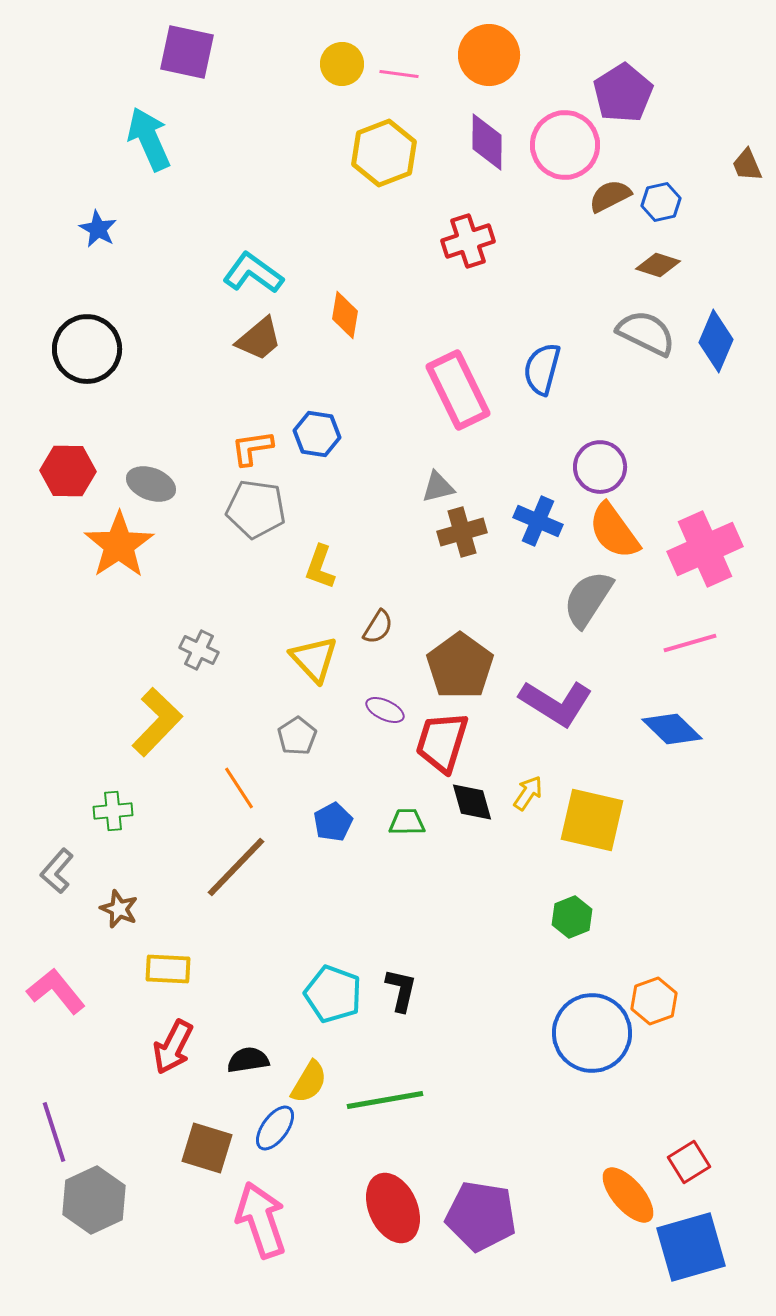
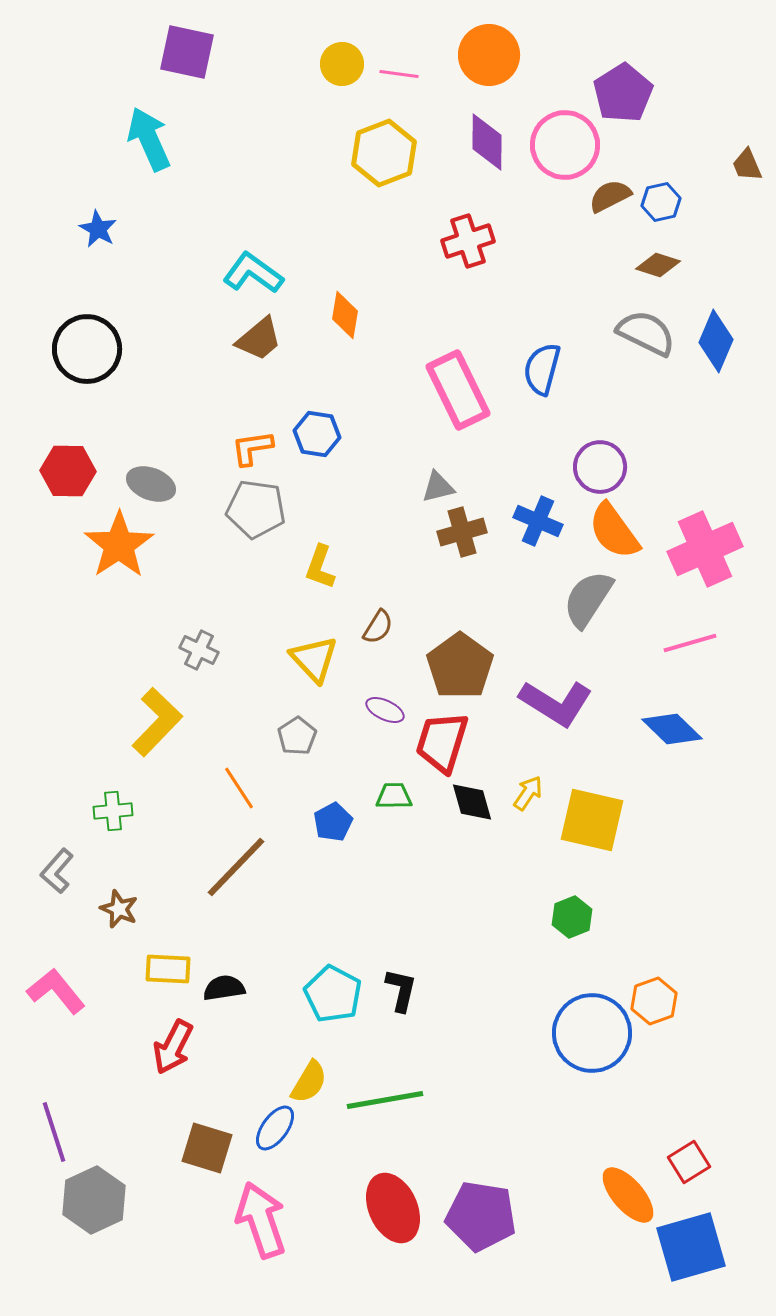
green trapezoid at (407, 822): moved 13 px left, 26 px up
cyan pentagon at (333, 994): rotated 8 degrees clockwise
black semicircle at (248, 1060): moved 24 px left, 72 px up
